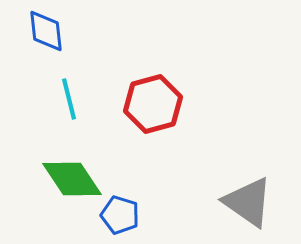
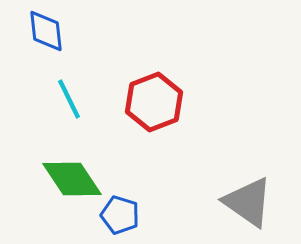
cyan line: rotated 12 degrees counterclockwise
red hexagon: moved 1 px right, 2 px up; rotated 6 degrees counterclockwise
